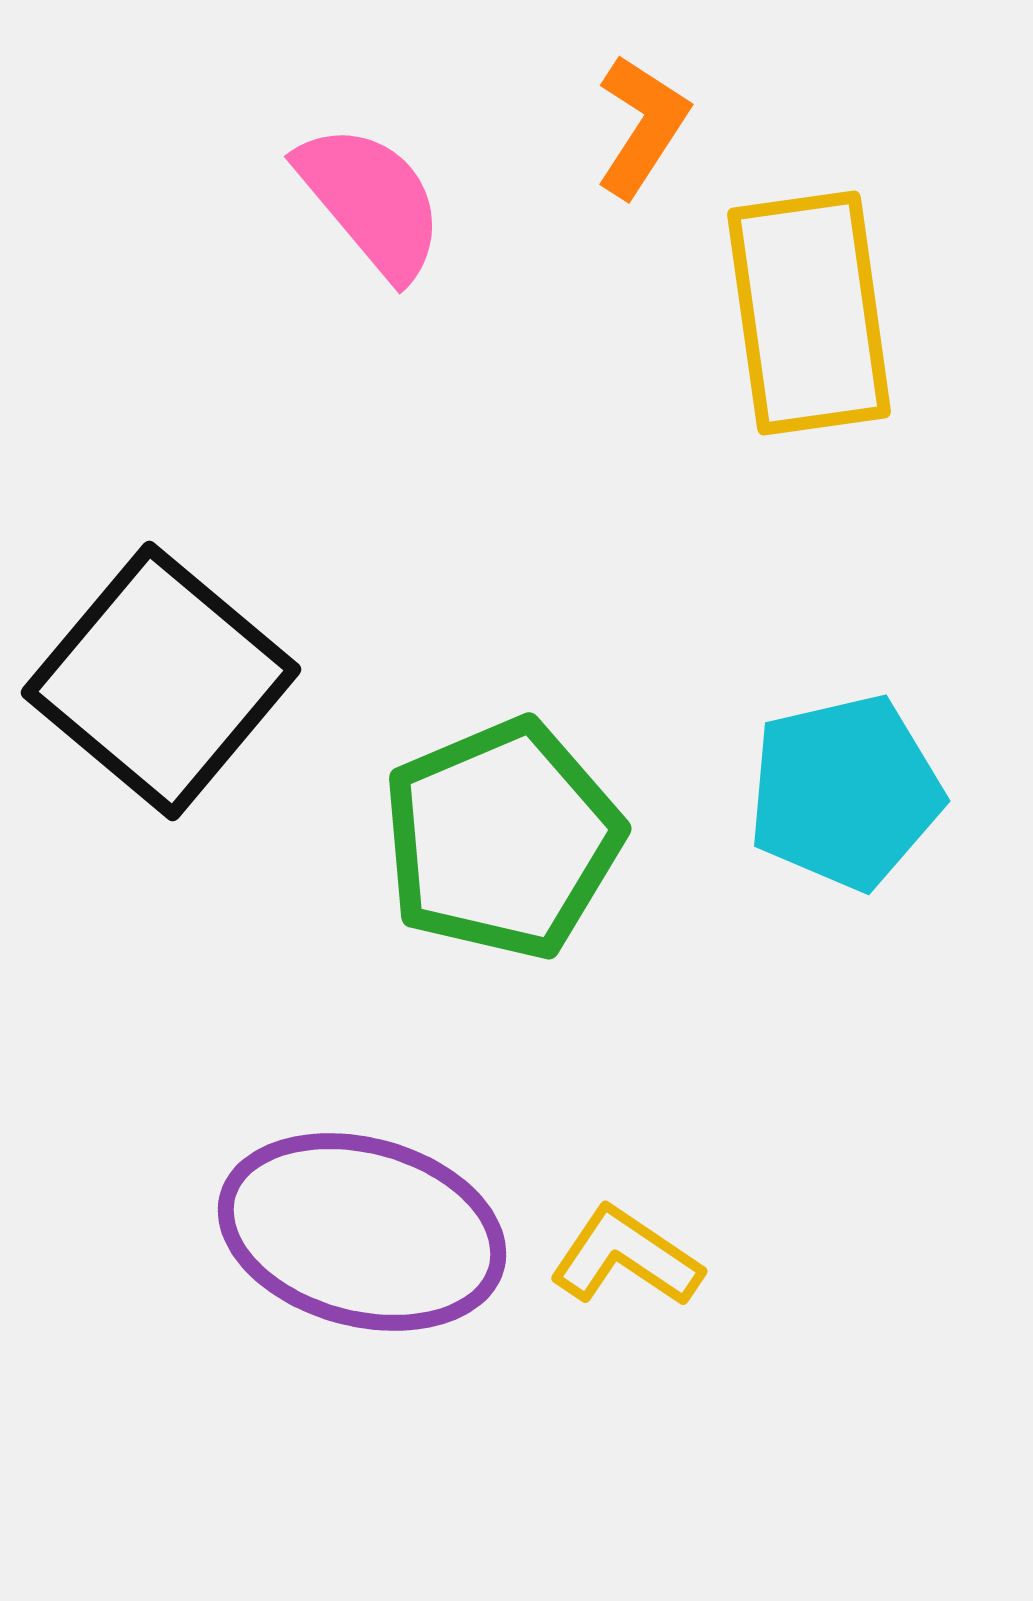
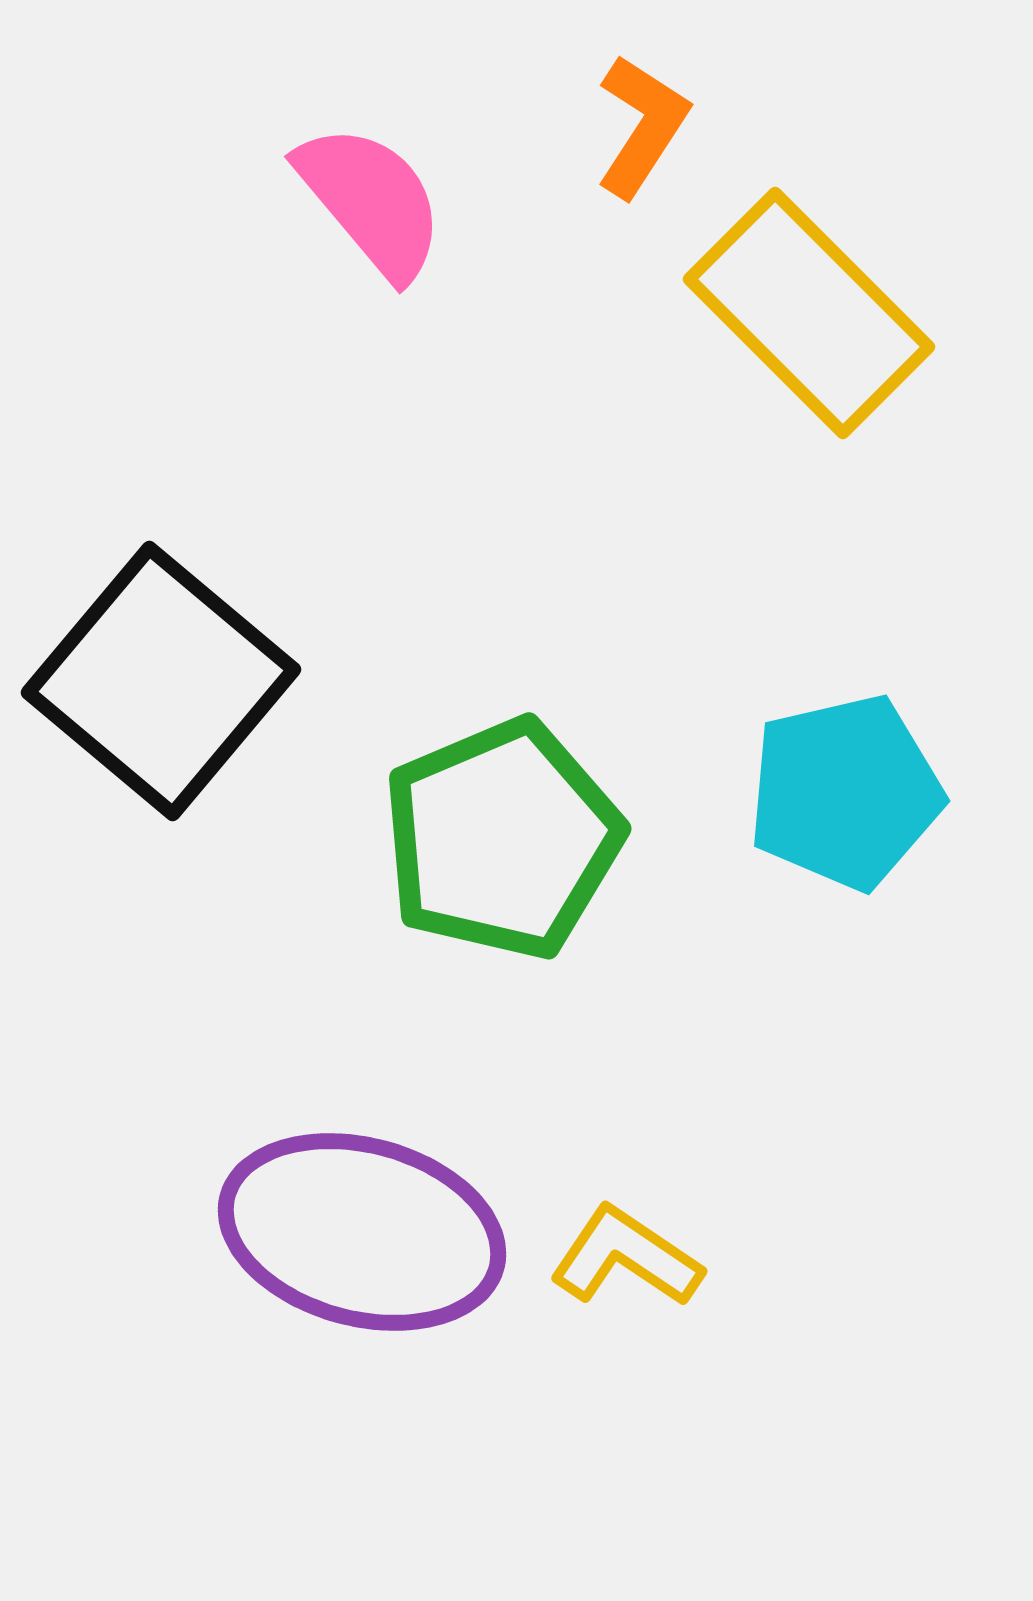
yellow rectangle: rotated 37 degrees counterclockwise
